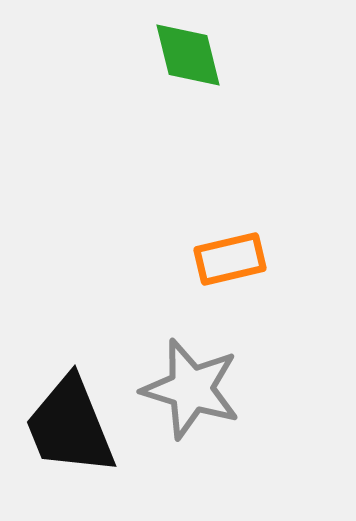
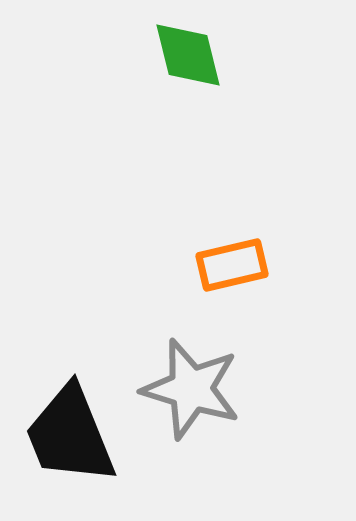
orange rectangle: moved 2 px right, 6 px down
black trapezoid: moved 9 px down
